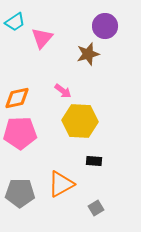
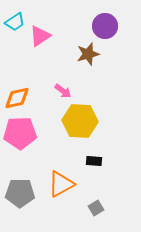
pink triangle: moved 2 px left, 2 px up; rotated 15 degrees clockwise
